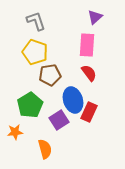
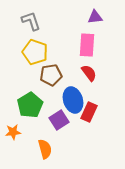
purple triangle: rotated 35 degrees clockwise
gray L-shape: moved 5 px left
brown pentagon: moved 1 px right
orange star: moved 2 px left
